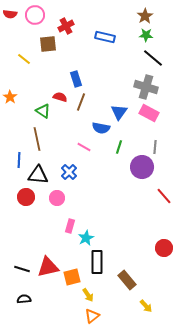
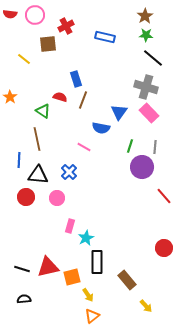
brown line at (81, 102): moved 2 px right, 2 px up
pink rectangle at (149, 113): rotated 18 degrees clockwise
green line at (119, 147): moved 11 px right, 1 px up
